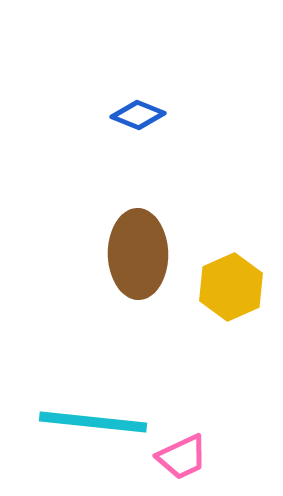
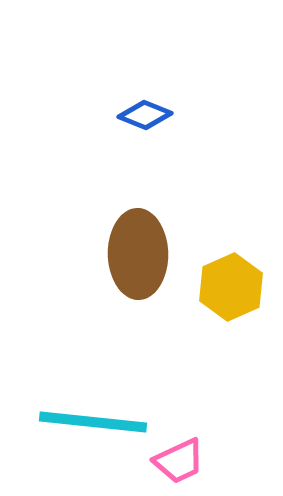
blue diamond: moved 7 px right
pink trapezoid: moved 3 px left, 4 px down
